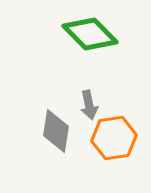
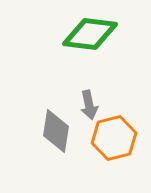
green diamond: rotated 38 degrees counterclockwise
orange hexagon: rotated 6 degrees counterclockwise
